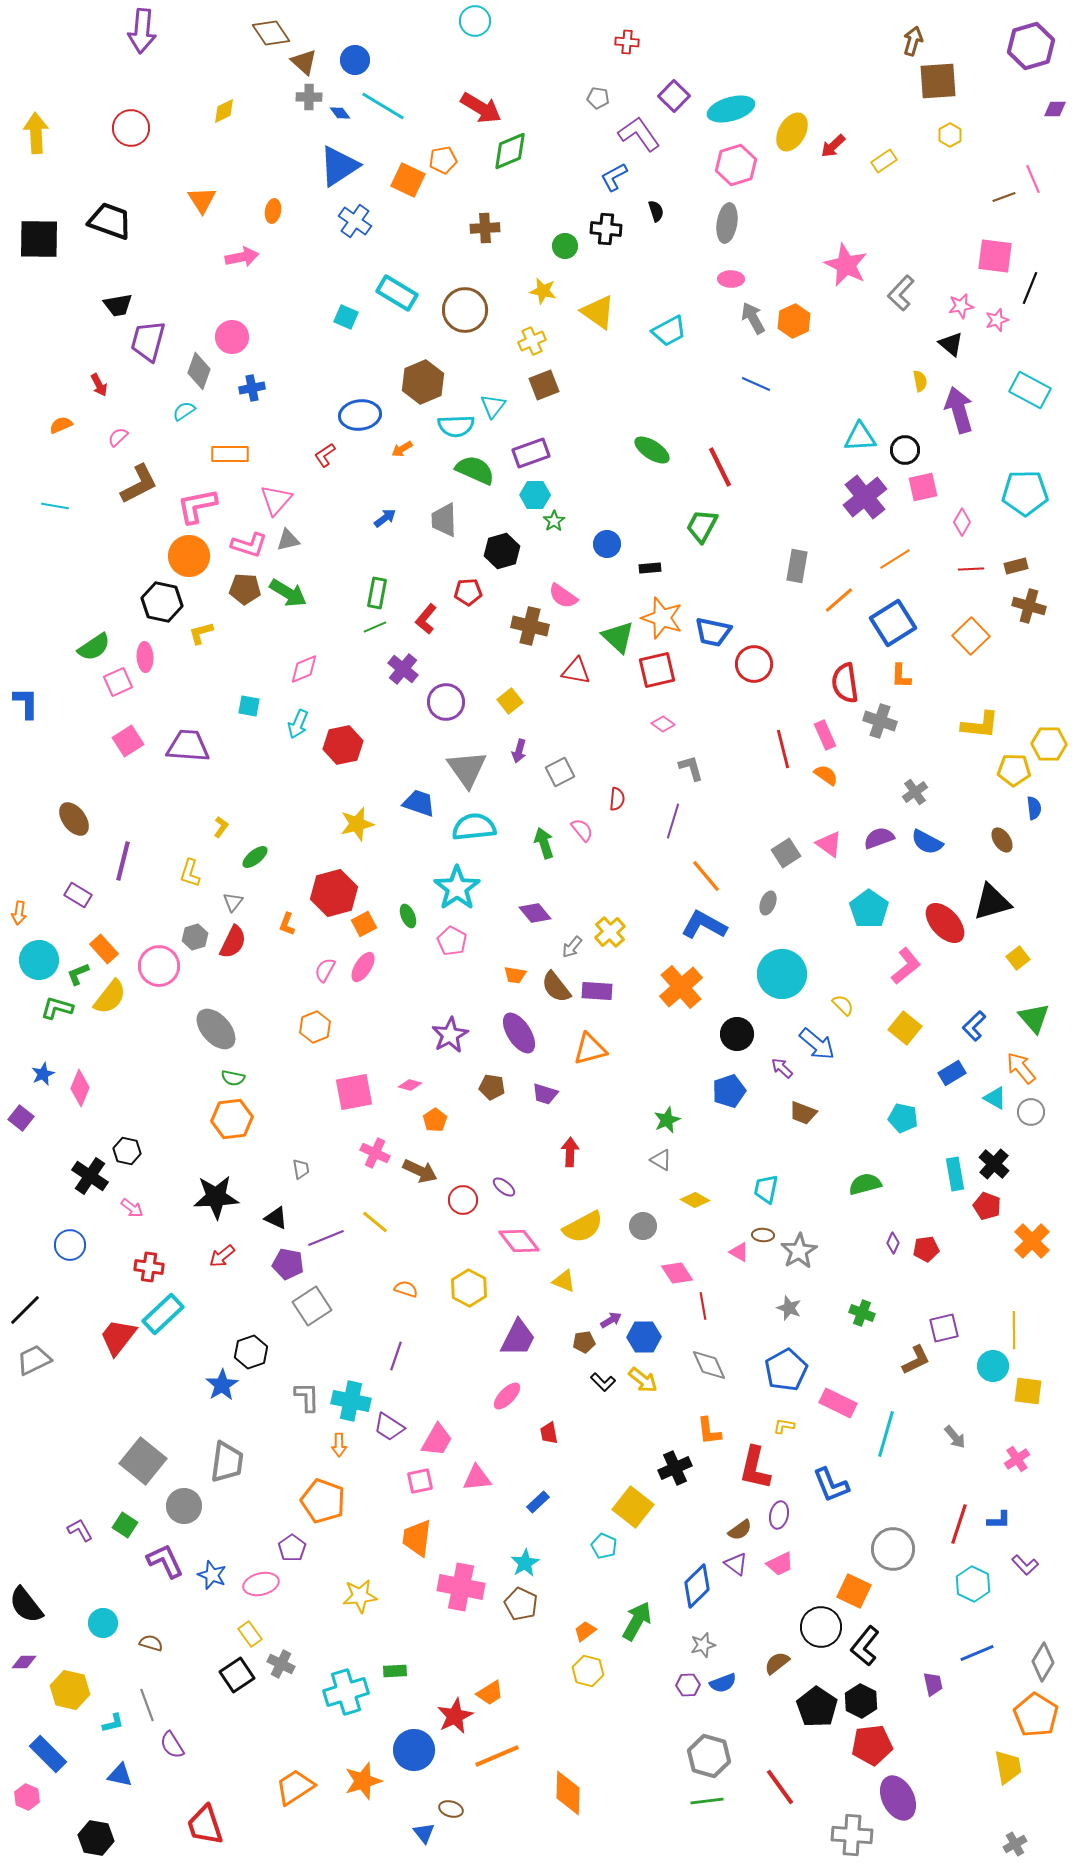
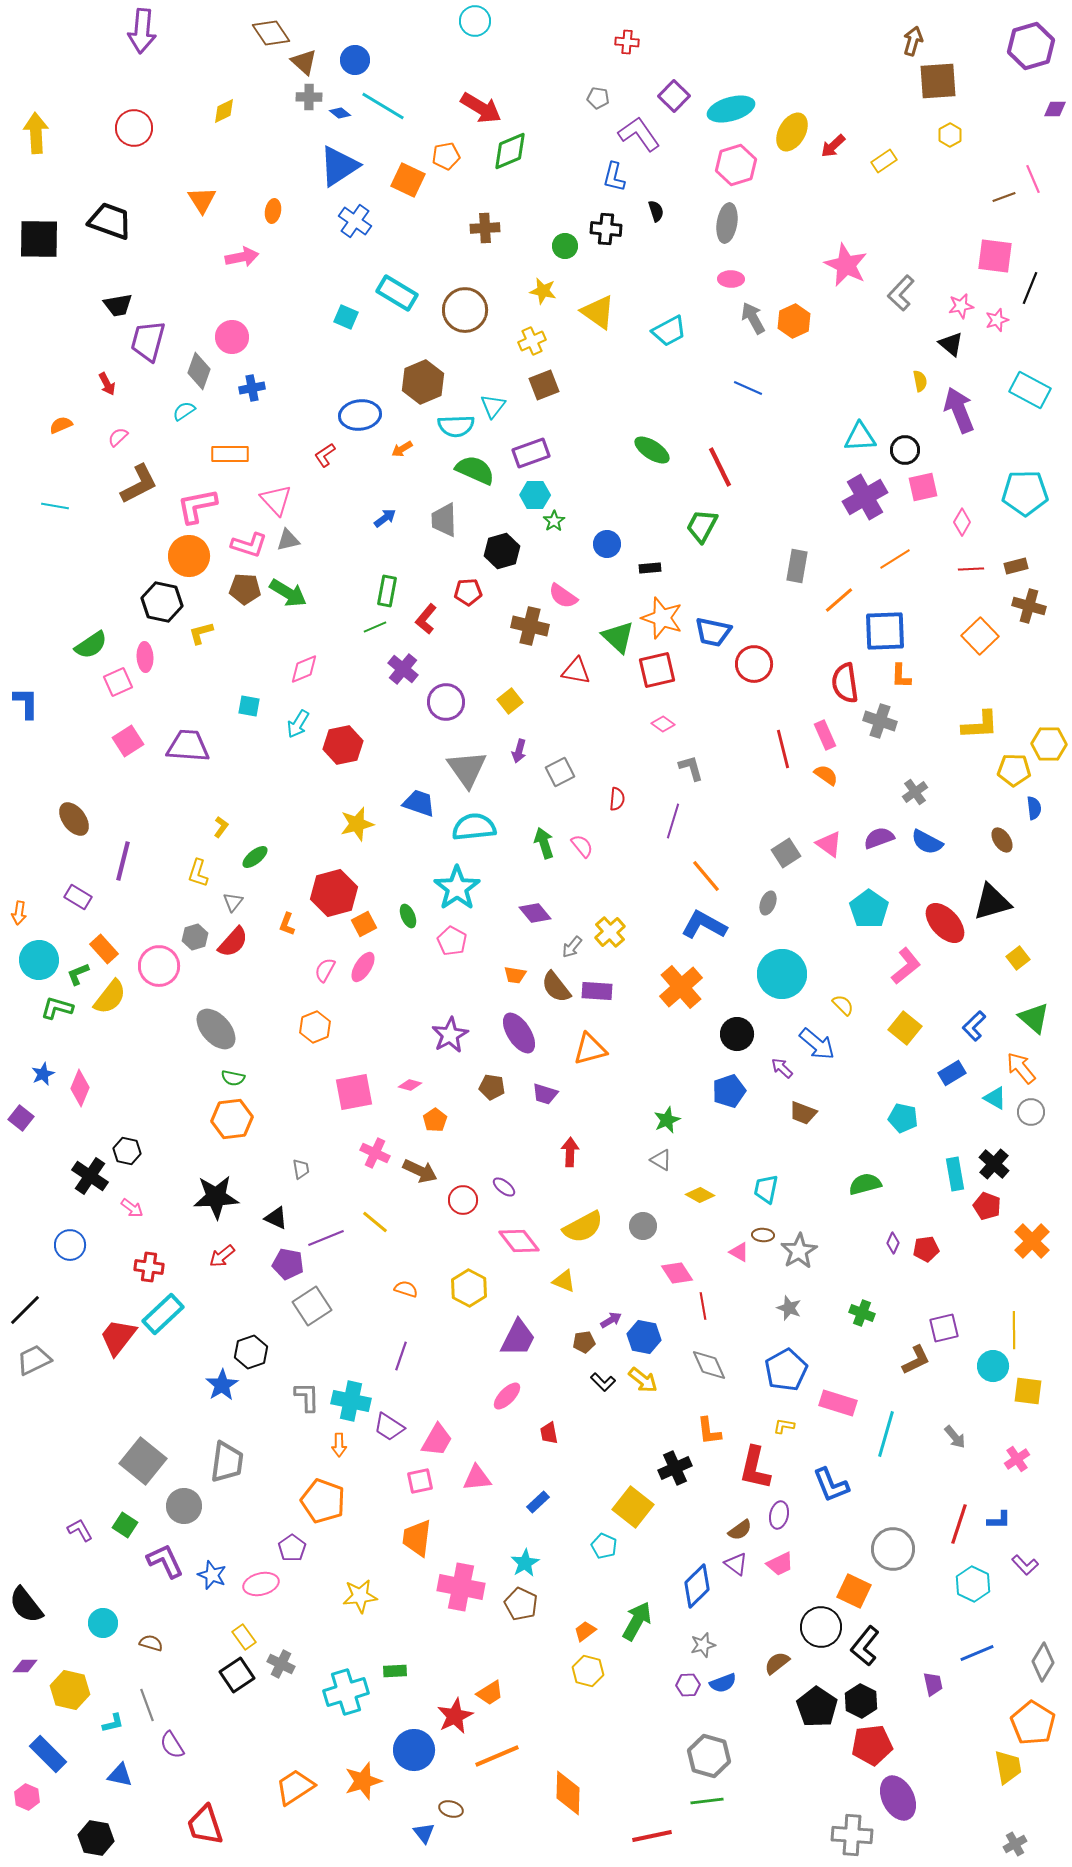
blue diamond at (340, 113): rotated 15 degrees counterclockwise
red circle at (131, 128): moved 3 px right
orange pentagon at (443, 160): moved 3 px right, 4 px up
blue L-shape at (614, 177): rotated 48 degrees counterclockwise
blue line at (756, 384): moved 8 px left, 4 px down
red arrow at (99, 385): moved 8 px right, 1 px up
purple arrow at (959, 410): rotated 6 degrees counterclockwise
purple cross at (865, 497): rotated 9 degrees clockwise
pink triangle at (276, 500): rotated 24 degrees counterclockwise
green rectangle at (377, 593): moved 10 px right, 2 px up
blue square at (893, 623): moved 8 px left, 8 px down; rotated 30 degrees clockwise
orange square at (971, 636): moved 9 px right
green semicircle at (94, 647): moved 3 px left, 2 px up
cyan arrow at (298, 724): rotated 8 degrees clockwise
yellow L-shape at (980, 725): rotated 9 degrees counterclockwise
pink semicircle at (582, 830): moved 16 px down
yellow L-shape at (190, 873): moved 8 px right
purple rectangle at (78, 895): moved 2 px down
red semicircle at (233, 942): rotated 16 degrees clockwise
green triangle at (1034, 1018): rotated 8 degrees counterclockwise
yellow diamond at (695, 1200): moved 5 px right, 5 px up
blue hexagon at (644, 1337): rotated 12 degrees clockwise
purple line at (396, 1356): moved 5 px right
pink rectangle at (838, 1403): rotated 9 degrees counterclockwise
yellow rectangle at (250, 1634): moved 6 px left, 3 px down
purple diamond at (24, 1662): moved 1 px right, 4 px down
orange pentagon at (1036, 1715): moved 3 px left, 8 px down
red line at (780, 1787): moved 128 px left, 49 px down; rotated 66 degrees counterclockwise
